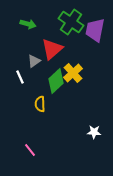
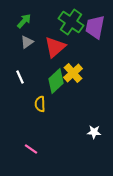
green arrow: moved 4 px left, 3 px up; rotated 63 degrees counterclockwise
purple trapezoid: moved 3 px up
red triangle: moved 3 px right, 2 px up
gray triangle: moved 7 px left, 19 px up
pink line: moved 1 px right, 1 px up; rotated 16 degrees counterclockwise
